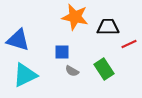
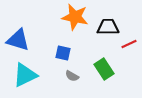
blue square: moved 1 px right, 1 px down; rotated 14 degrees clockwise
gray semicircle: moved 5 px down
